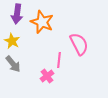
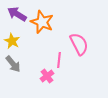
purple arrow: rotated 114 degrees clockwise
